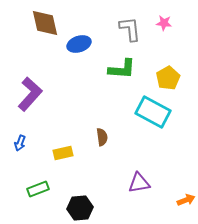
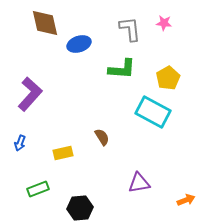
brown semicircle: rotated 24 degrees counterclockwise
